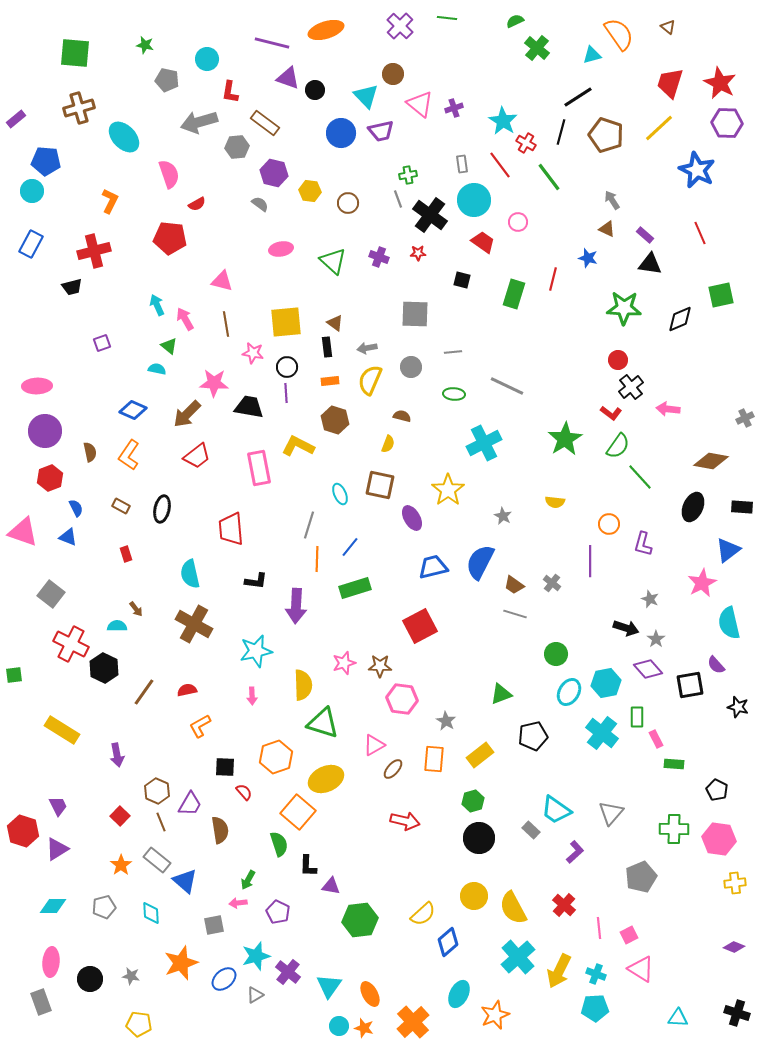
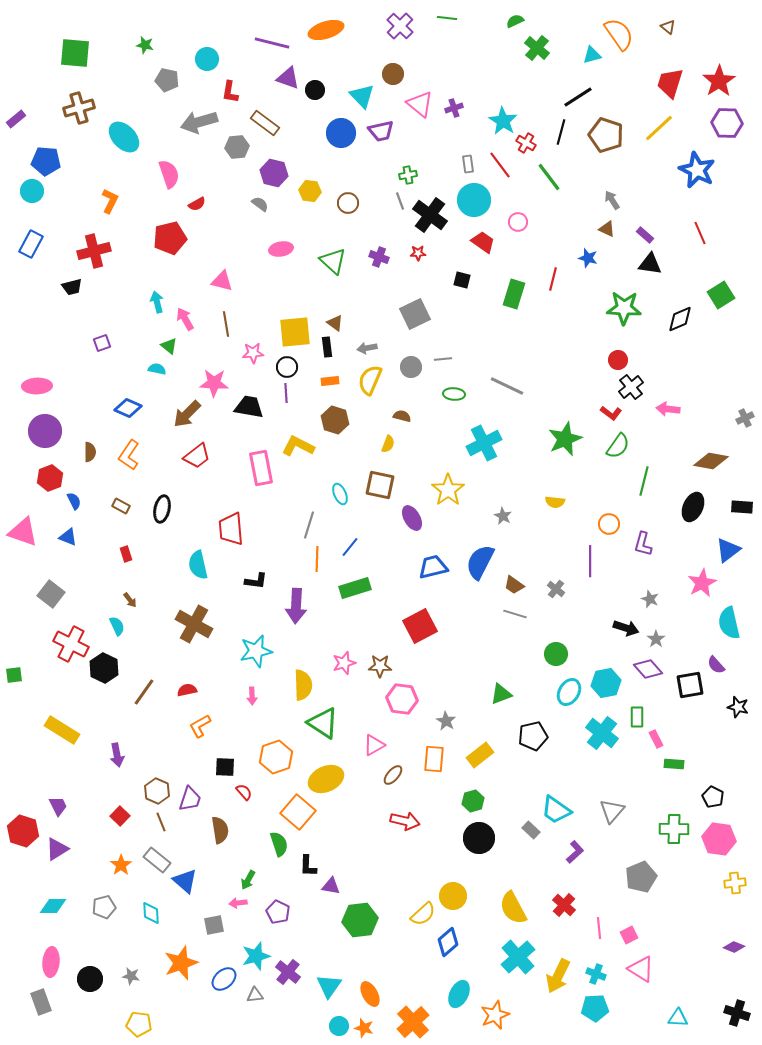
red star at (720, 83): moved 1 px left, 2 px up; rotated 12 degrees clockwise
cyan triangle at (366, 96): moved 4 px left
gray rectangle at (462, 164): moved 6 px right
gray line at (398, 199): moved 2 px right, 2 px down
red pentagon at (170, 238): rotated 20 degrees counterclockwise
green square at (721, 295): rotated 20 degrees counterclockwise
cyan arrow at (157, 305): moved 3 px up; rotated 10 degrees clockwise
gray square at (415, 314): rotated 28 degrees counterclockwise
yellow square at (286, 322): moved 9 px right, 10 px down
gray line at (453, 352): moved 10 px left, 7 px down
pink star at (253, 353): rotated 15 degrees counterclockwise
blue diamond at (133, 410): moved 5 px left, 2 px up
green star at (565, 439): rotated 8 degrees clockwise
brown semicircle at (90, 452): rotated 12 degrees clockwise
pink rectangle at (259, 468): moved 2 px right
green line at (640, 477): moved 4 px right, 4 px down; rotated 56 degrees clockwise
blue semicircle at (76, 508): moved 2 px left, 7 px up
cyan semicircle at (190, 574): moved 8 px right, 9 px up
gray cross at (552, 583): moved 4 px right, 6 px down
brown arrow at (136, 609): moved 6 px left, 9 px up
cyan semicircle at (117, 626): rotated 66 degrees clockwise
green triangle at (323, 723): rotated 16 degrees clockwise
brown ellipse at (393, 769): moved 6 px down
black pentagon at (717, 790): moved 4 px left, 7 px down
purple trapezoid at (190, 804): moved 5 px up; rotated 12 degrees counterclockwise
gray triangle at (611, 813): moved 1 px right, 2 px up
yellow circle at (474, 896): moved 21 px left
yellow arrow at (559, 971): moved 1 px left, 5 px down
gray triangle at (255, 995): rotated 24 degrees clockwise
